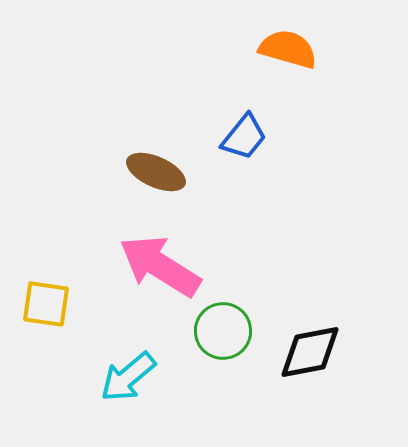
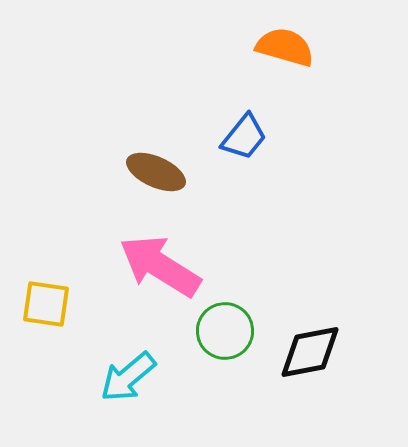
orange semicircle: moved 3 px left, 2 px up
green circle: moved 2 px right
